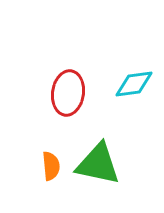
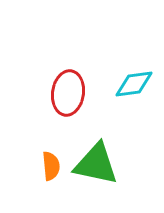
green triangle: moved 2 px left
